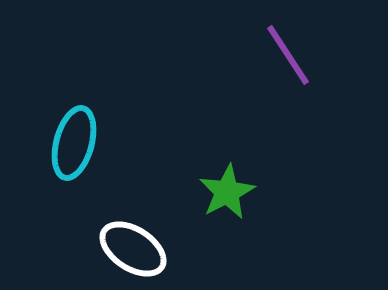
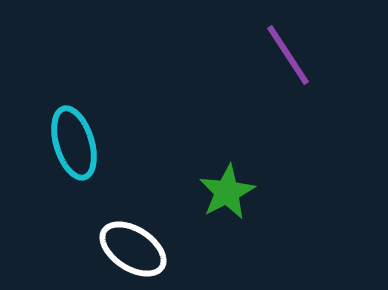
cyan ellipse: rotated 32 degrees counterclockwise
